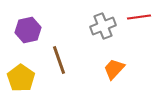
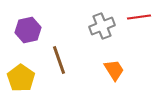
gray cross: moved 1 px left
orange trapezoid: moved 1 px down; rotated 105 degrees clockwise
